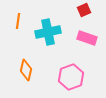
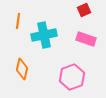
cyan cross: moved 4 px left, 3 px down
pink rectangle: moved 1 px left, 1 px down
orange diamond: moved 4 px left, 1 px up
pink hexagon: moved 1 px right
